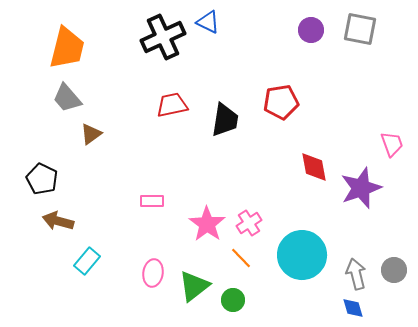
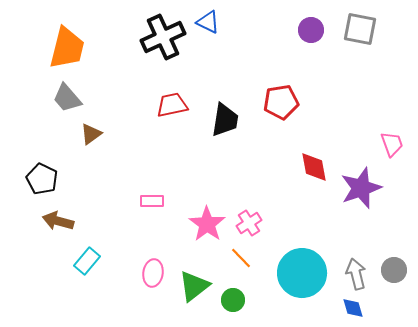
cyan circle: moved 18 px down
